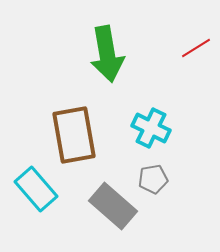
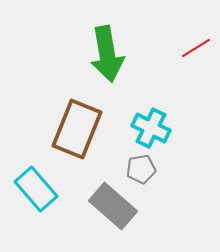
brown rectangle: moved 3 px right, 6 px up; rotated 32 degrees clockwise
gray pentagon: moved 12 px left, 10 px up
